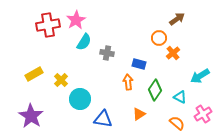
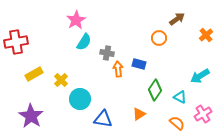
red cross: moved 32 px left, 17 px down
orange cross: moved 33 px right, 18 px up
orange arrow: moved 10 px left, 13 px up
